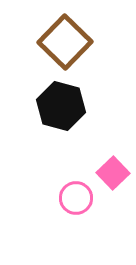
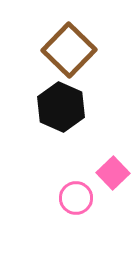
brown square: moved 4 px right, 8 px down
black hexagon: moved 1 px down; rotated 9 degrees clockwise
